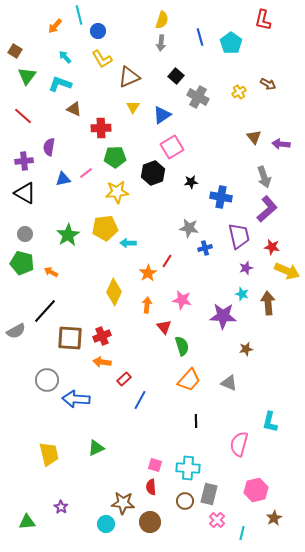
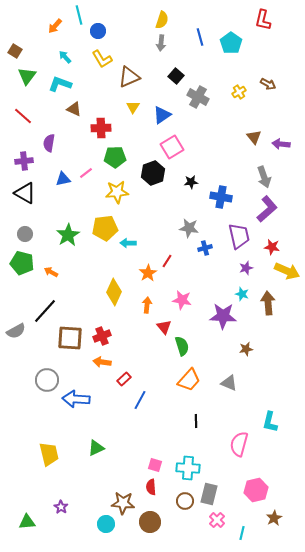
purple semicircle at (49, 147): moved 4 px up
